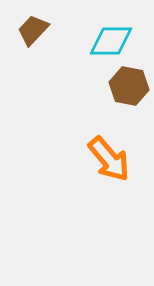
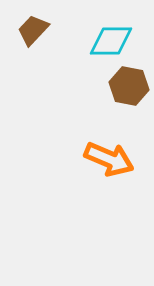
orange arrow: rotated 27 degrees counterclockwise
